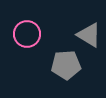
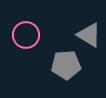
pink circle: moved 1 px left, 1 px down
